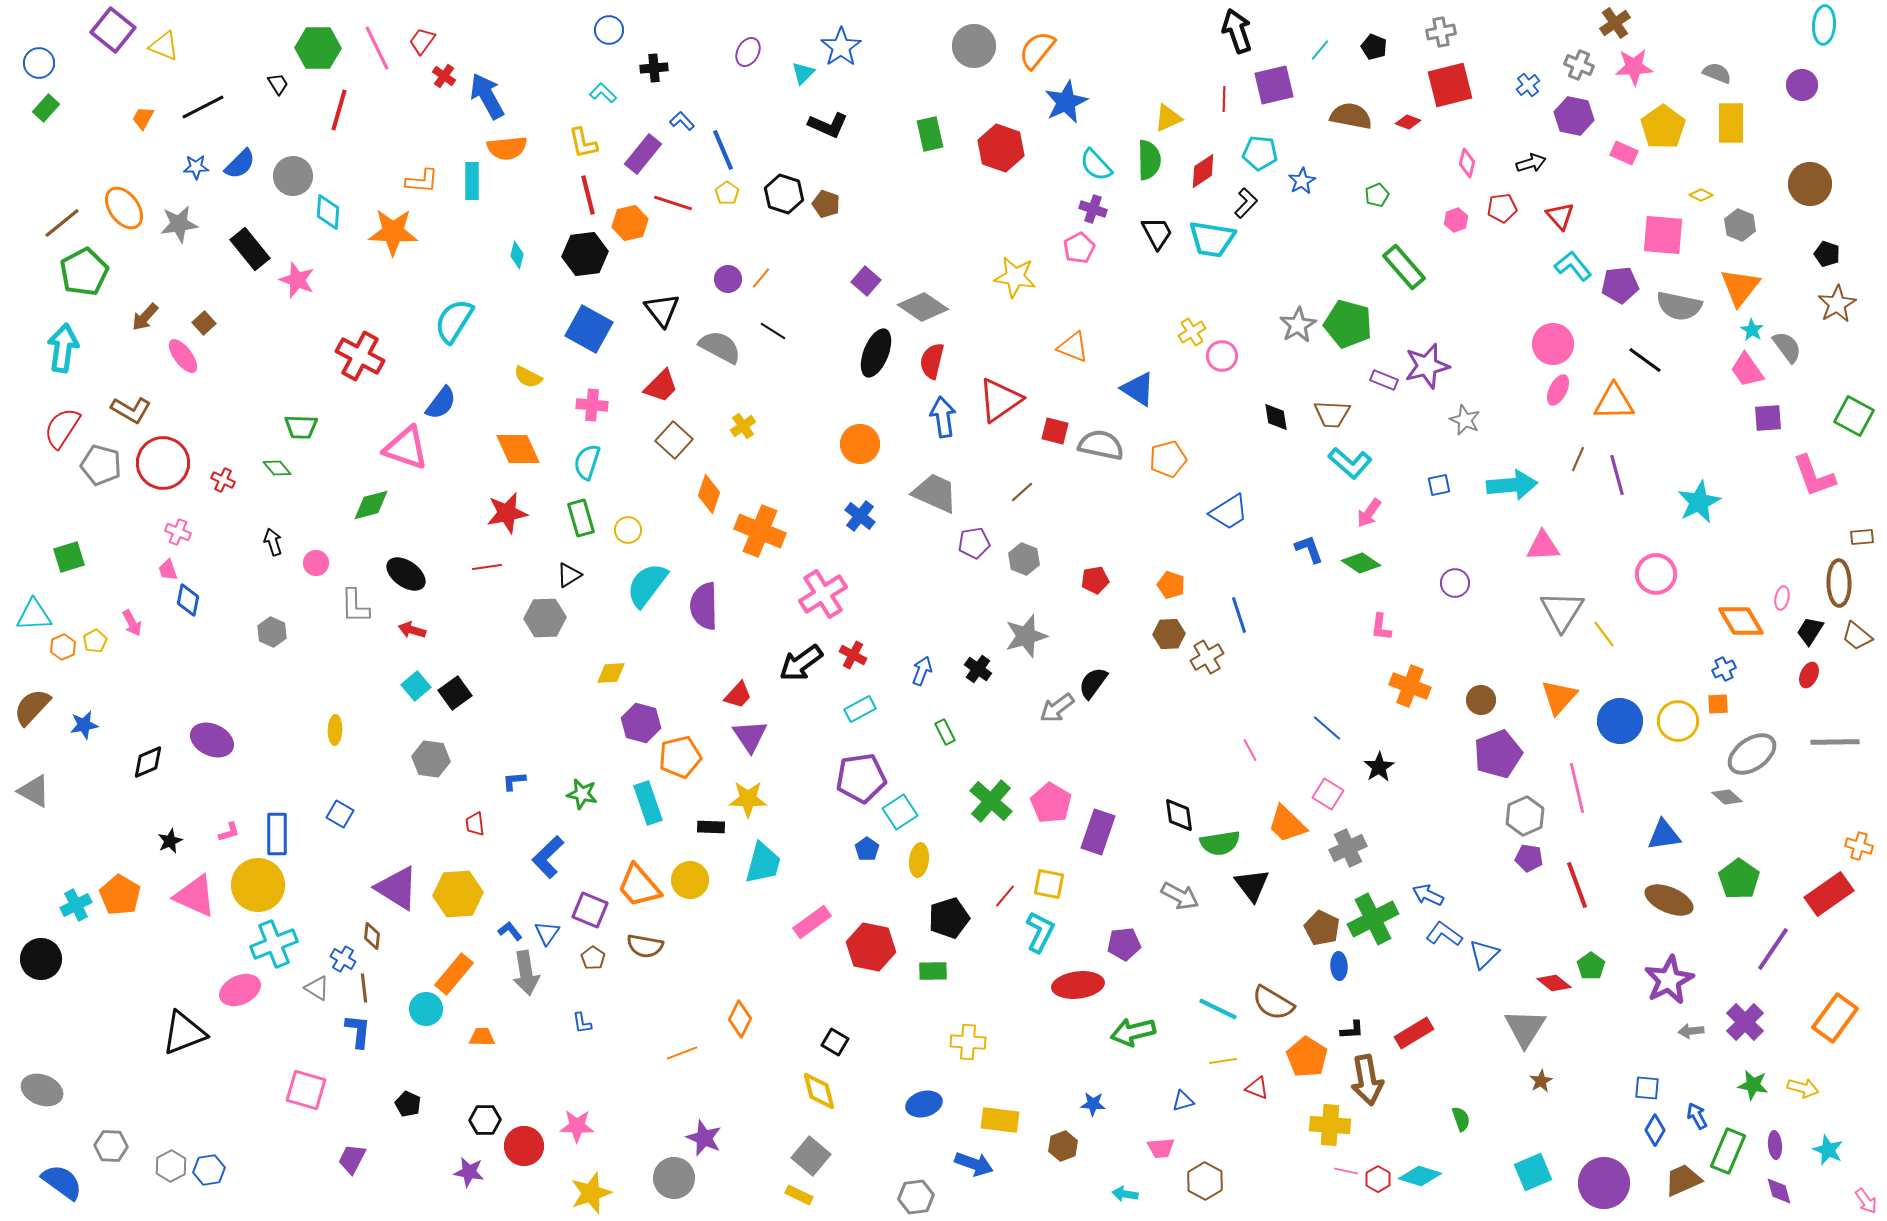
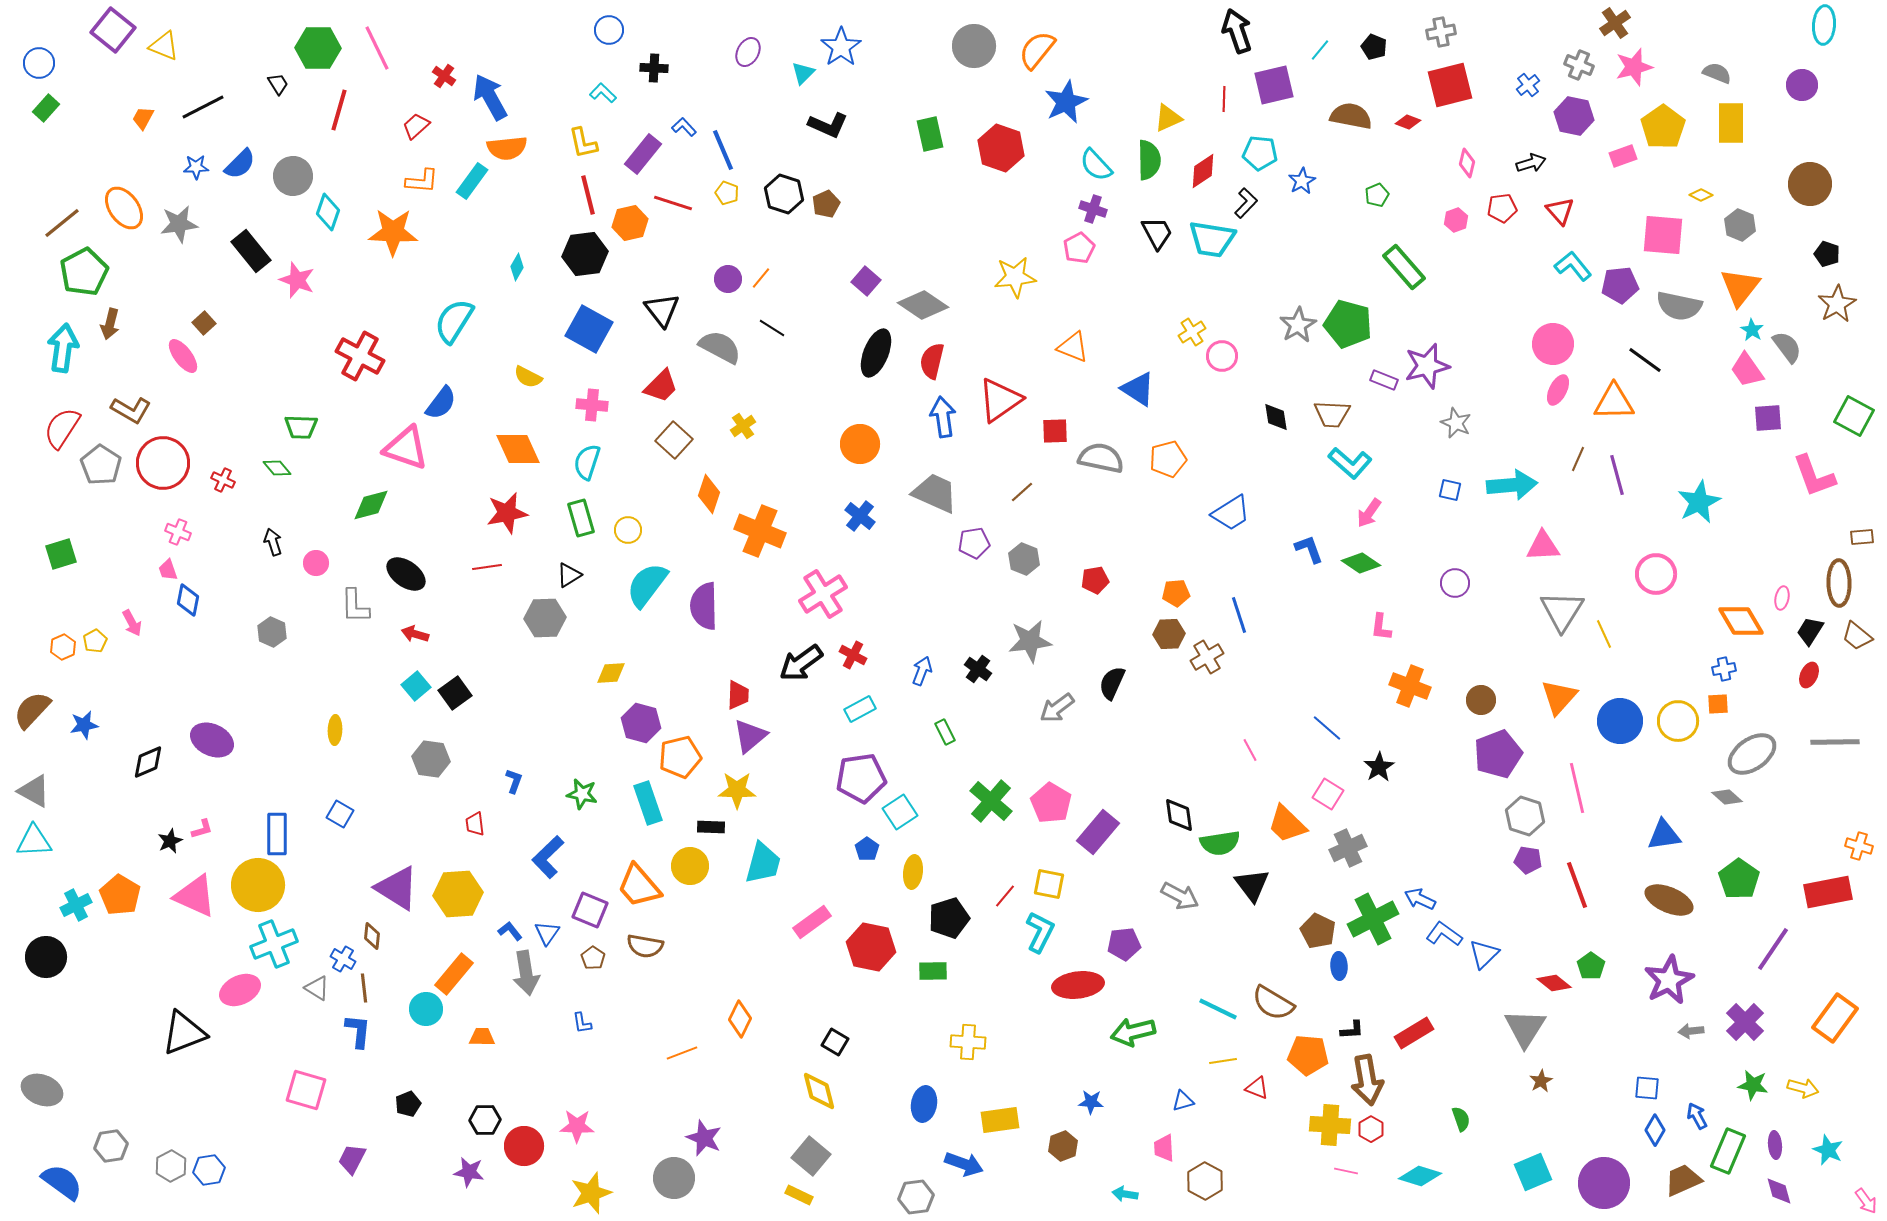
red trapezoid at (422, 41): moved 6 px left, 85 px down; rotated 12 degrees clockwise
pink star at (1634, 67): rotated 12 degrees counterclockwise
black cross at (654, 68): rotated 8 degrees clockwise
blue arrow at (487, 96): moved 3 px right, 1 px down
blue L-shape at (682, 121): moved 2 px right, 6 px down
pink rectangle at (1624, 153): moved 1 px left, 3 px down; rotated 44 degrees counterclockwise
cyan rectangle at (472, 181): rotated 36 degrees clockwise
yellow pentagon at (727, 193): rotated 15 degrees counterclockwise
brown pentagon at (826, 204): rotated 28 degrees clockwise
cyan diamond at (328, 212): rotated 15 degrees clockwise
red triangle at (1560, 216): moved 5 px up
black rectangle at (250, 249): moved 1 px right, 2 px down
cyan diamond at (517, 255): moved 12 px down; rotated 16 degrees clockwise
yellow star at (1015, 277): rotated 15 degrees counterclockwise
gray diamond at (923, 307): moved 2 px up
brown arrow at (145, 317): moved 35 px left, 7 px down; rotated 28 degrees counterclockwise
black line at (773, 331): moved 1 px left, 3 px up
gray star at (1465, 420): moved 9 px left, 3 px down
red square at (1055, 431): rotated 16 degrees counterclockwise
gray semicircle at (1101, 445): moved 13 px down
gray pentagon at (101, 465): rotated 18 degrees clockwise
blue square at (1439, 485): moved 11 px right, 5 px down; rotated 25 degrees clockwise
blue trapezoid at (1229, 512): moved 2 px right, 1 px down
green square at (69, 557): moved 8 px left, 3 px up
orange pentagon at (1171, 585): moved 5 px right, 8 px down; rotated 24 degrees counterclockwise
cyan triangle at (34, 615): moved 226 px down
red arrow at (412, 630): moved 3 px right, 4 px down
yellow line at (1604, 634): rotated 12 degrees clockwise
gray star at (1026, 636): moved 4 px right, 5 px down; rotated 9 degrees clockwise
blue cross at (1724, 669): rotated 15 degrees clockwise
black semicircle at (1093, 683): moved 19 px right; rotated 12 degrees counterclockwise
red trapezoid at (738, 695): rotated 40 degrees counterclockwise
brown semicircle at (32, 707): moved 3 px down
purple triangle at (750, 736): rotated 24 degrees clockwise
blue L-shape at (514, 781): rotated 115 degrees clockwise
yellow star at (748, 799): moved 11 px left, 9 px up
gray hexagon at (1525, 816): rotated 18 degrees counterclockwise
pink L-shape at (229, 832): moved 27 px left, 3 px up
purple rectangle at (1098, 832): rotated 21 degrees clockwise
purple pentagon at (1529, 858): moved 1 px left, 2 px down
yellow ellipse at (919, 860): moved 6 px left, 12 px down
yellow circle at (690, 880): moved 14 px up
red rectangle at (1829, 894): moved 1 px left, 2 px up; rotated 24 degrees clockwise
blue arrow at (1428, 895): moved 8 px left, 4 px down
brown pentagon at (1322, 928): moved 4 px left, 3 px down
black circle at (41, 959): moved 5 px right, 2 px up
orange pentagon at (1307, 1057): moved 1 px right, 2 px up; rotated 27 degrees counterclockwise
black pentagon at (408, 1104): rotated 25 degrees clockwise
blue ellipse at (924, 1104): rotated 64 degrees counterclockwise
blue star at (1093, 1104): moved 2 px left, 2 px up
yellow rectangle at (1000, 1120): rotated 15 degrees counterclockwise
gray hexagon at (111, 1146): rotated 12 degrees counterclockwise
pink trapezoid at (1161, 1148): moved 3 px right; rotated 92 degrees clockwise
blue arrow at (974, 1164): moved 10 px left
red hexagon at (1378, 1179): moved 7 px left, 50 px up
